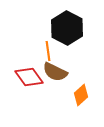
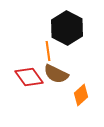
brown semicircle: moved 1 px right, 2 px down
